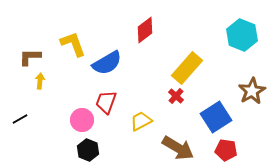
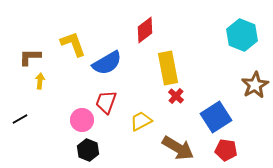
yellow rectangle: moved 19 px left; rotated 52 degrees counterclockwise
brown star: moved 3 px right, 6 px up
